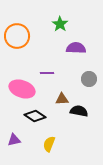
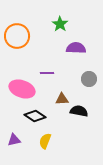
yellow semicircle: moved 4 px left, 3 px up
